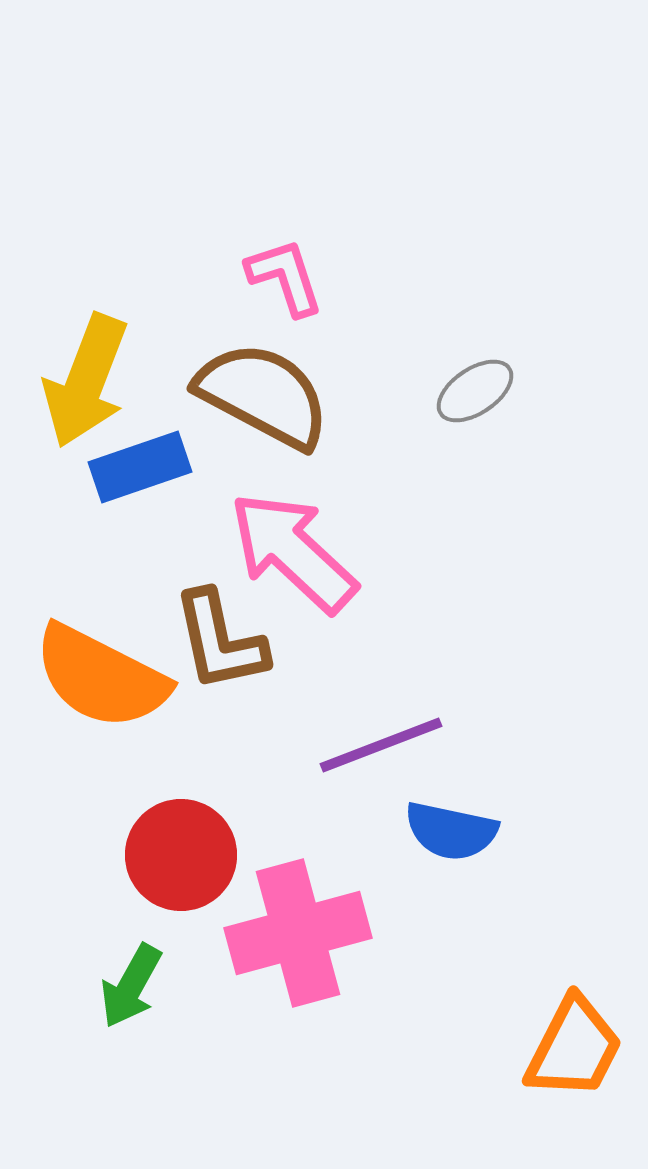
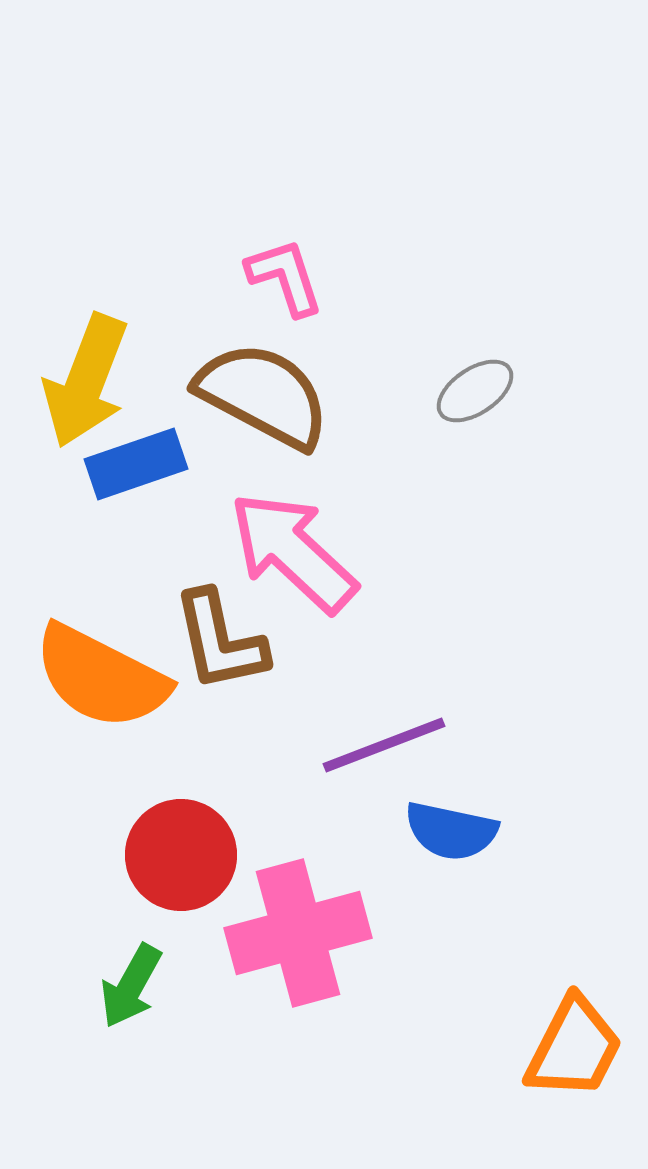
blue rectangle: moved 4 px left, 3 px up
purple line: moved 3 px right
